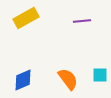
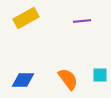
blue diamond: rotated 25 degrees clockwise
